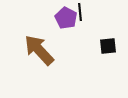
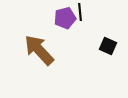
purple pentagon: moved 1 px left; rotated 30 degrees clockwise
black square: rotated 30 degrees clockwise
